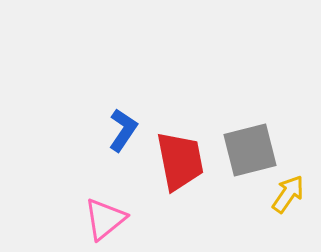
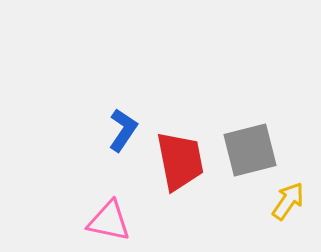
yellow arrow: moved 7 px down
pink triangle: moved 4 px right, 2 px down; rotated 51 degrees clockwise
